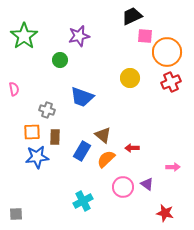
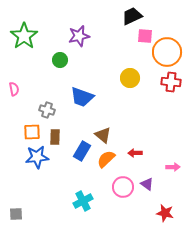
red cross: rotated 30 degrees clockwise
red arrow: moved 3 px right, 5 px down
